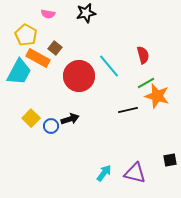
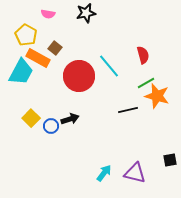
cyan trapezoid: moved 2 px right
